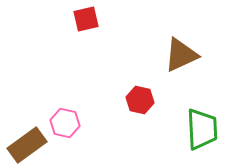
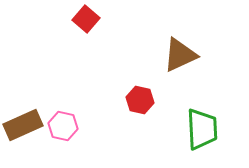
red square: rotated 36 degrees counterclockwise
brown triangle: moved 1 px left
pink hexagon: moved 2 px left, 3 px down
brown rectangle: moved 4 px left, 20 px up; rotated 12 degrees clockwise
